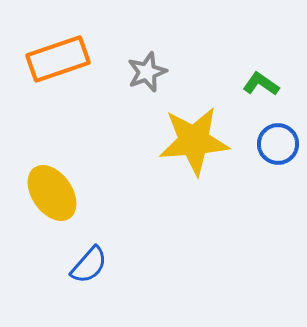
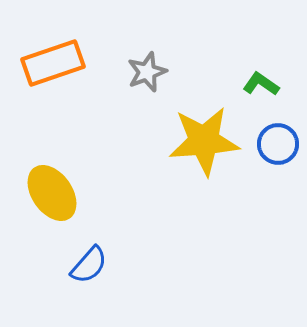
orange rectangle: moved 5 px left, 4 px down
yellow star: moved 10 px right
